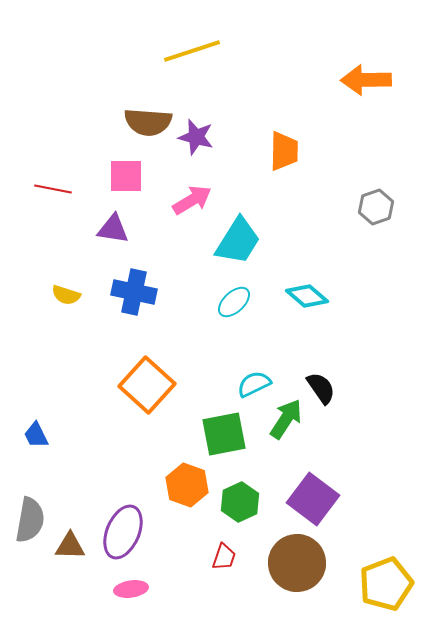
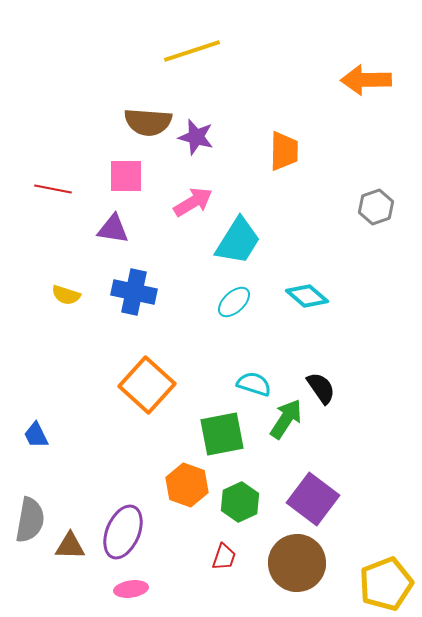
pink arrow: moved 1 px right, 2 px down
cyan semicircle: rotated 44 degrees clockwise
green square: moved 2 px left
